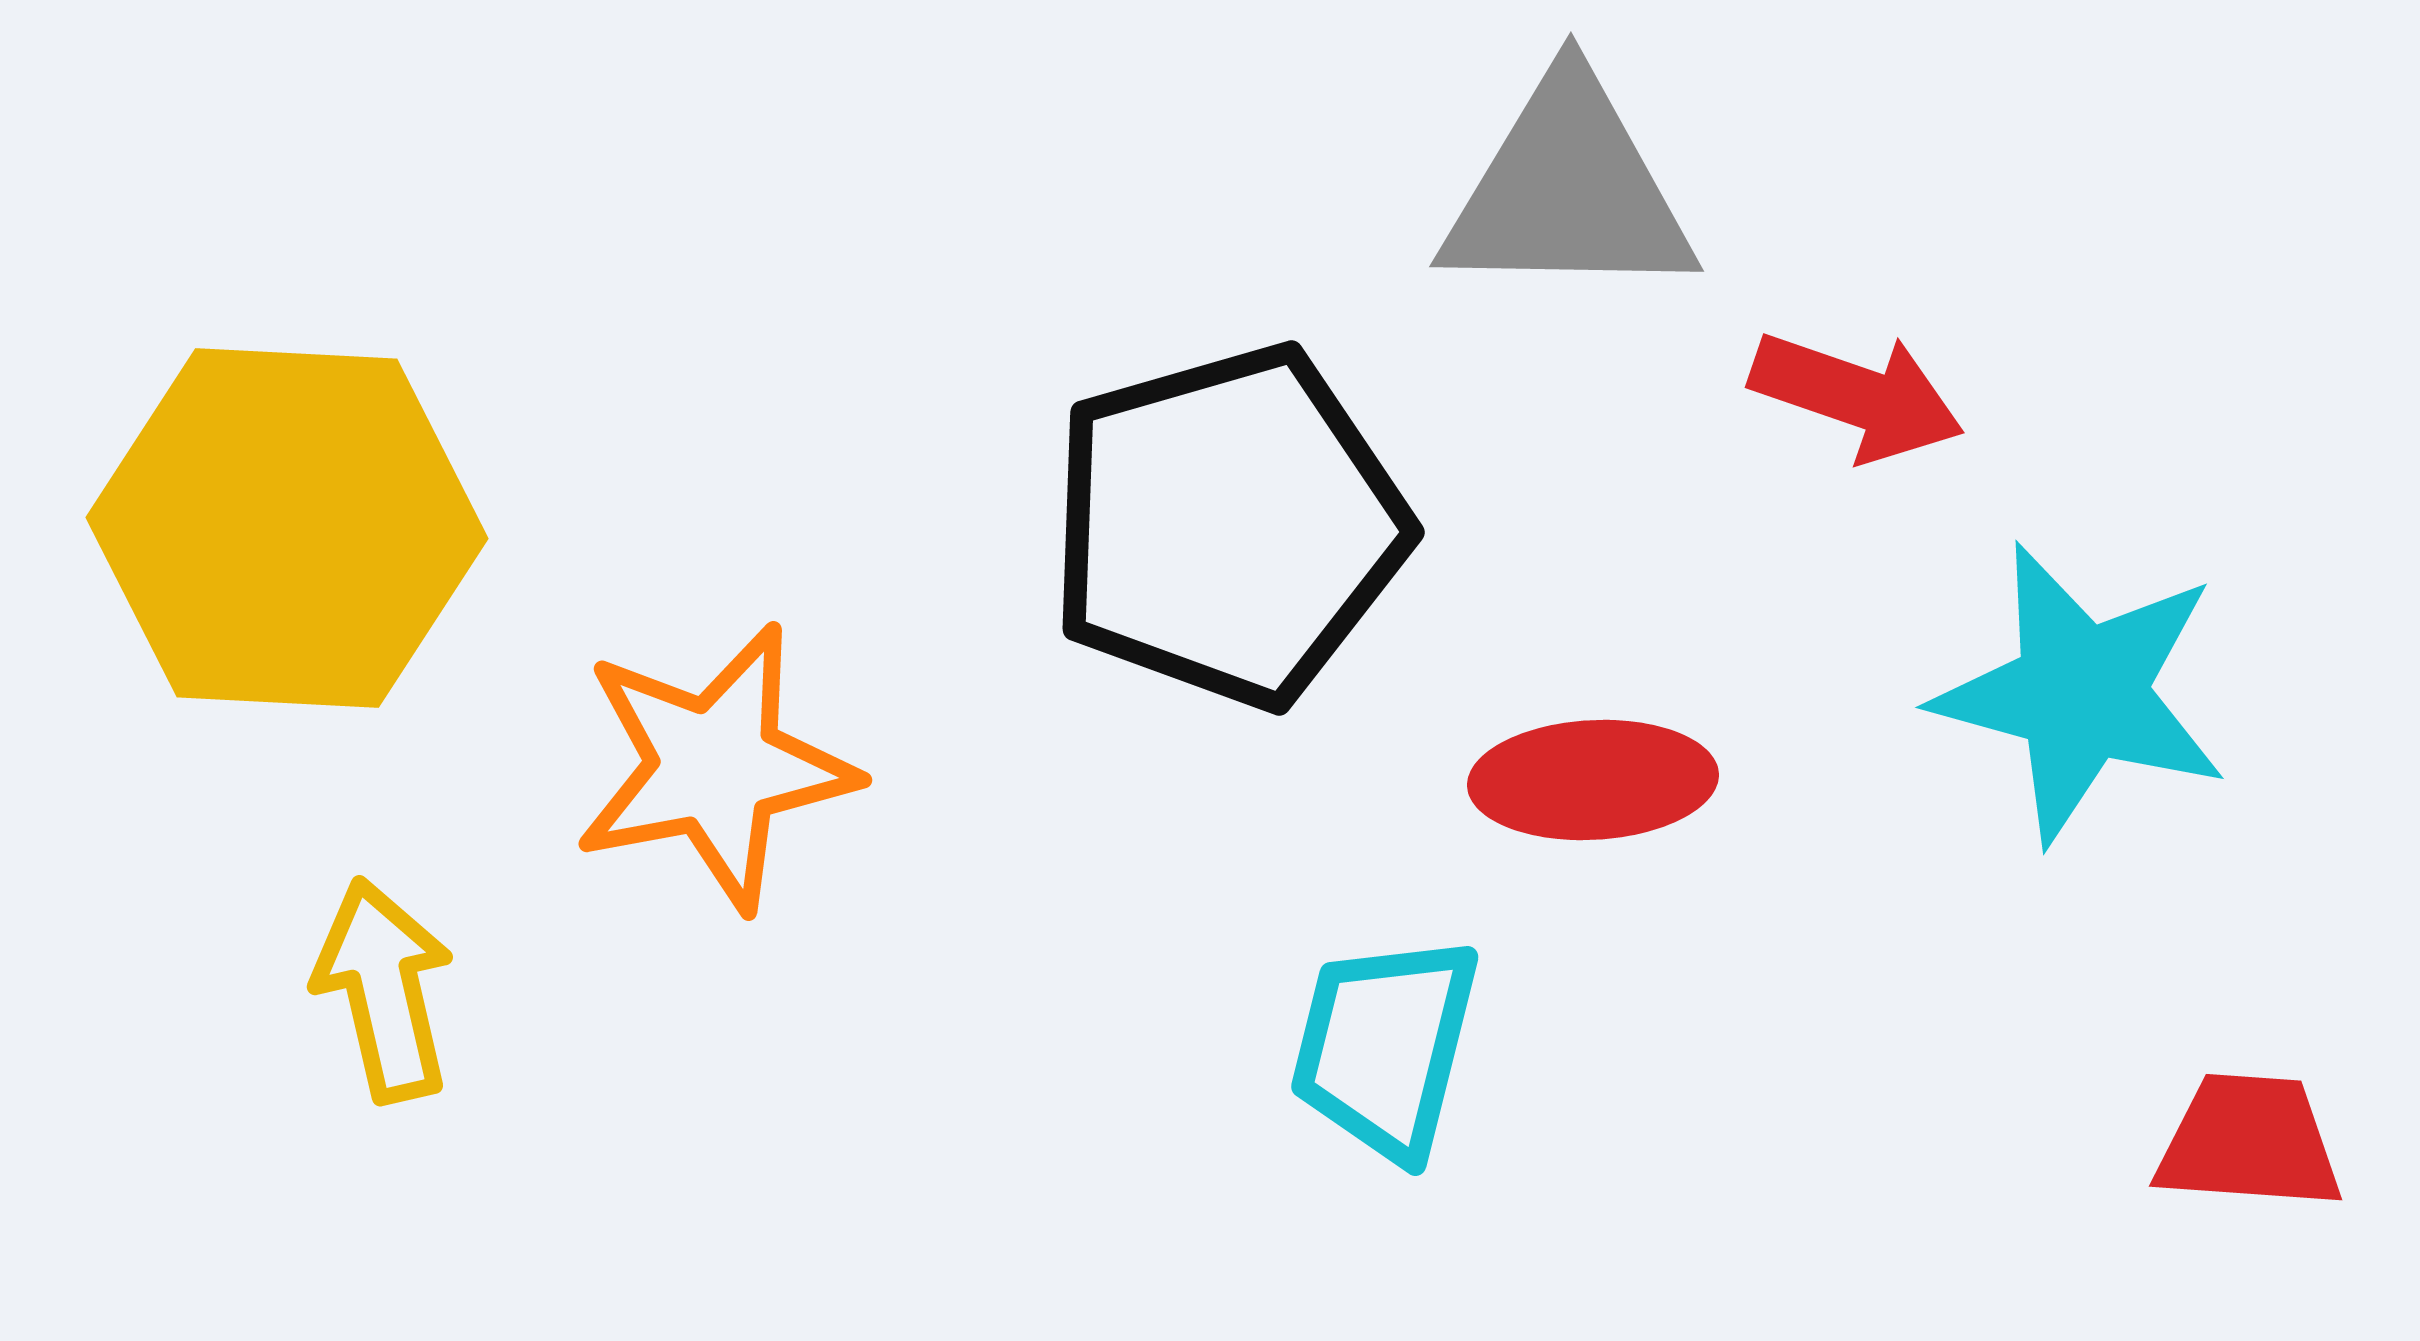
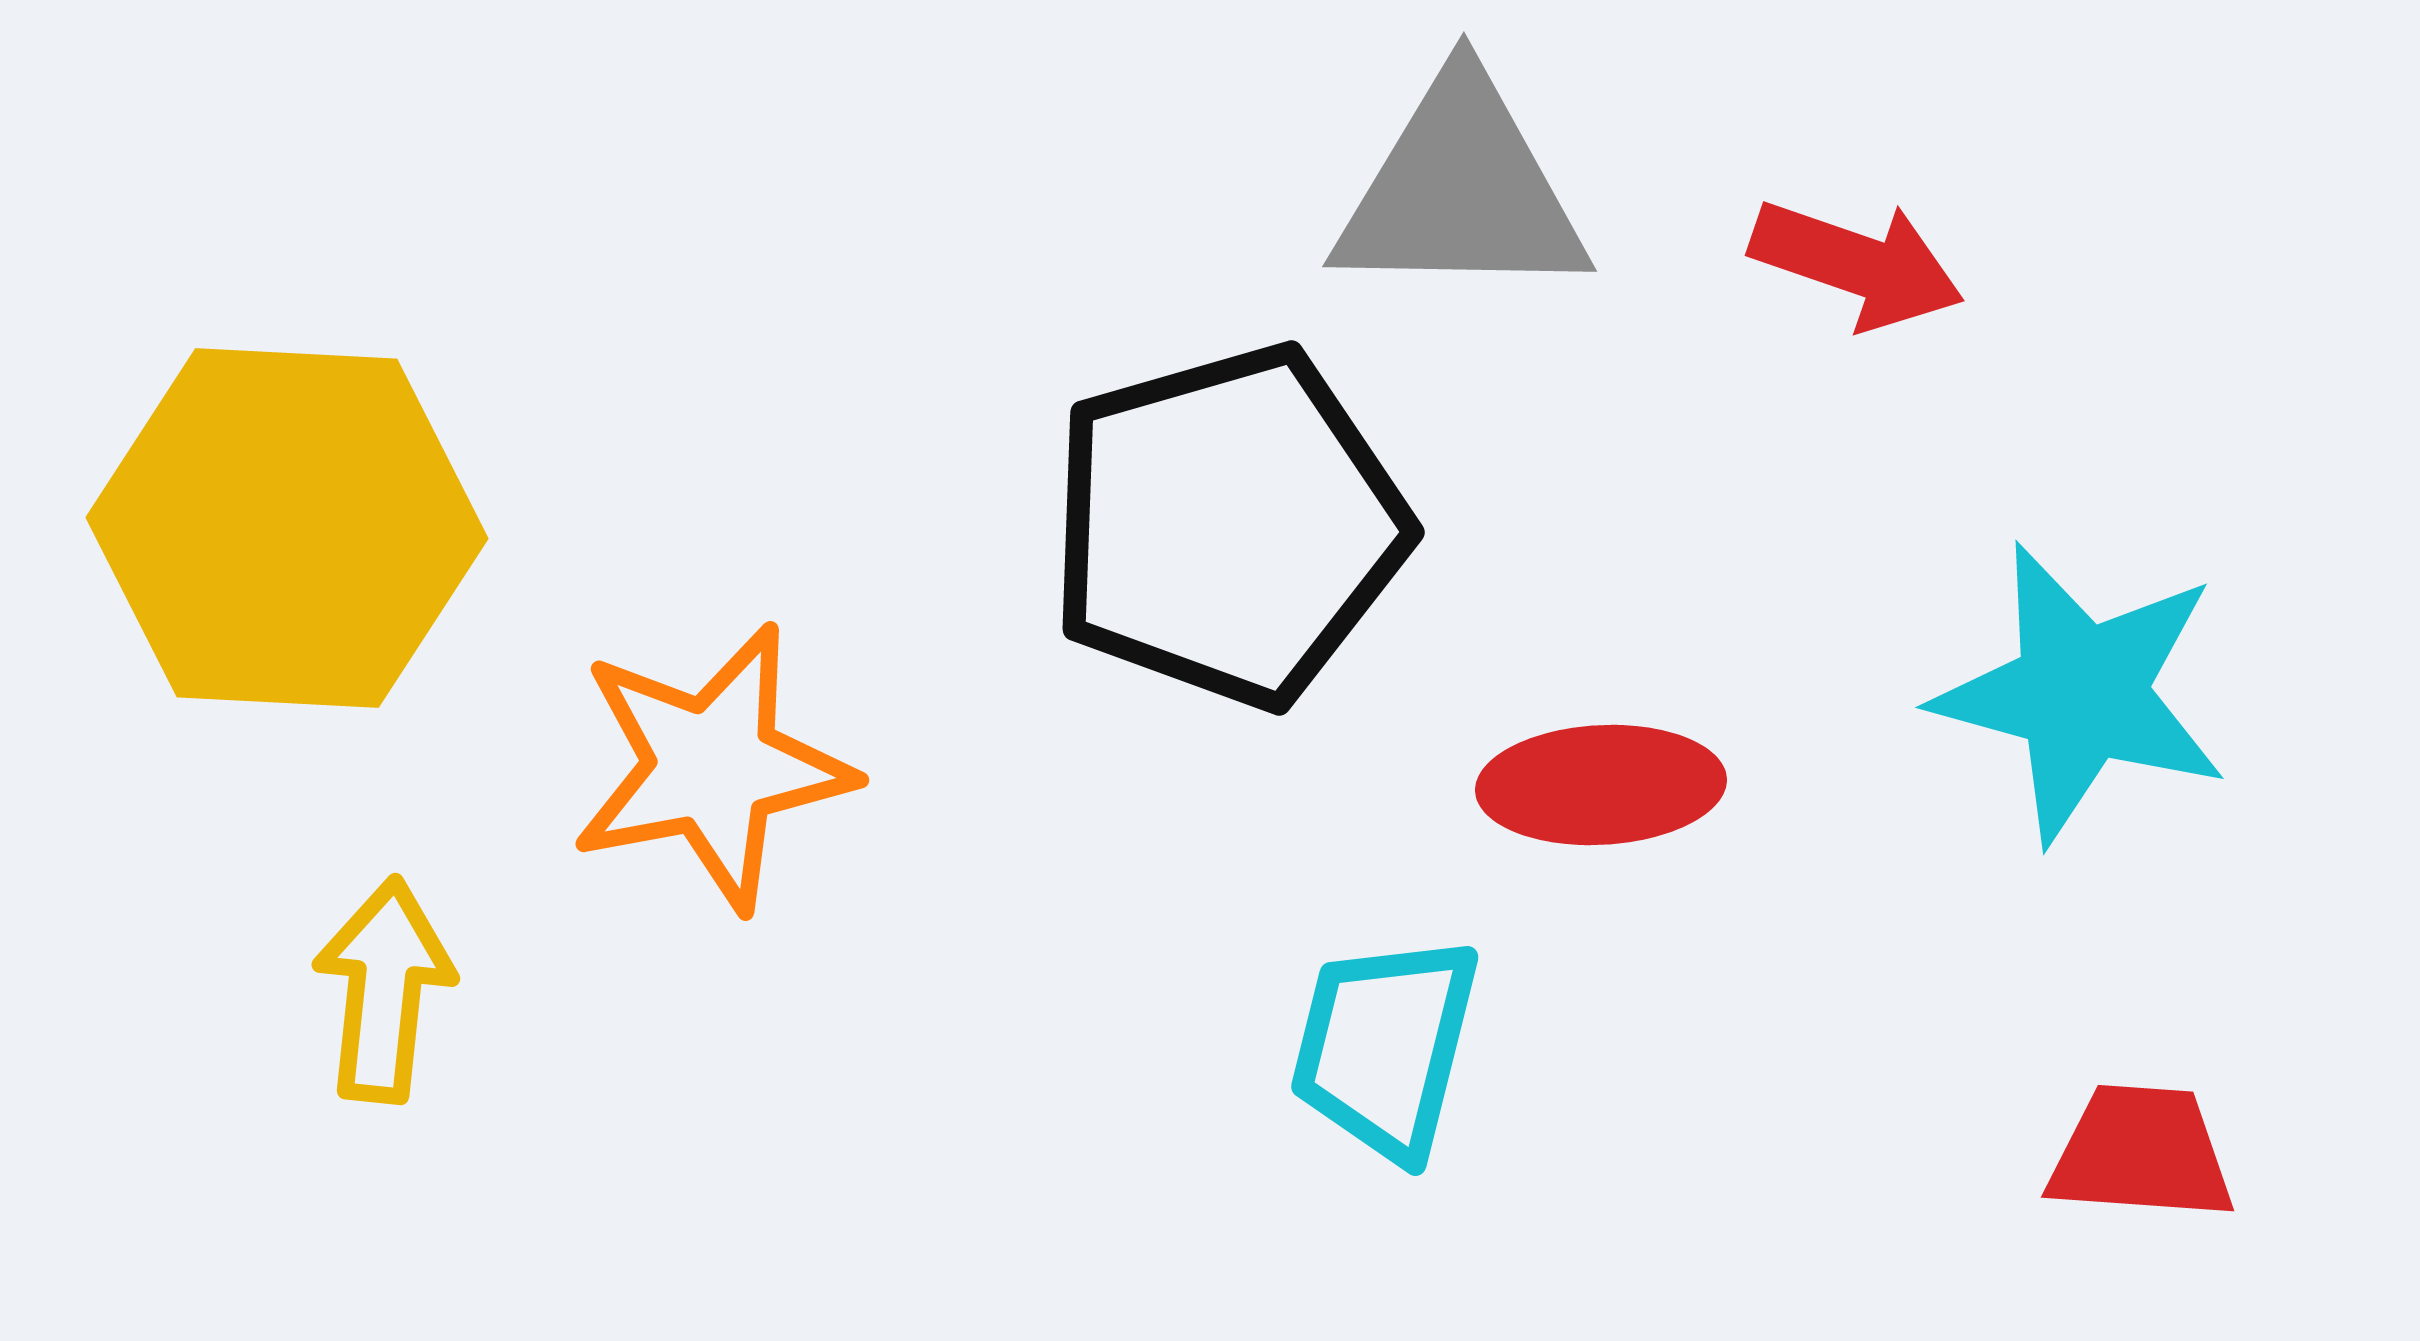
gray triangle: moved 107 px left
red arrow: moved 132 px up
orange star: moved 3 px left
red ellipse: moved 8 px right, 5 px down
yellow arrow: rotated 19 degrees clockwise
red trapezoid: moved 108 px left, 11 px down
